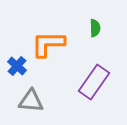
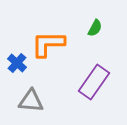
green semicircle: rotated 30 degrees clockwise
blue cross: moved 3 px up
